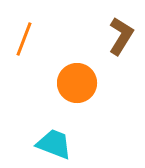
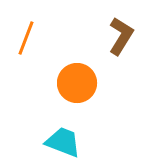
orange line: moved 2 px right, 1 px up
cyan trapezoid: moved 9 px right, 2 px up
